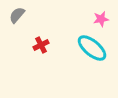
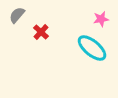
red cross: moved 13 px up; rotated 21 degrees counterclockwise
